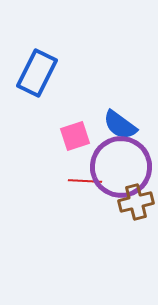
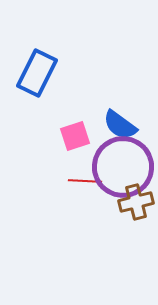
purple circle: moved 2 px right
